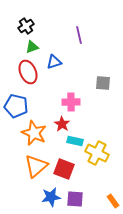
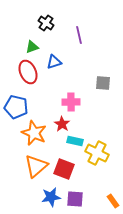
black cross: moved 20 px right, 3 px up; rotated 21 degrees counterclockwise
blue pentagon: moved 1 px down
